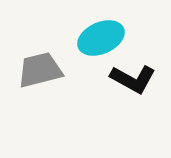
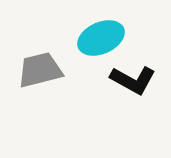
black L-shape: moved 1 px down
